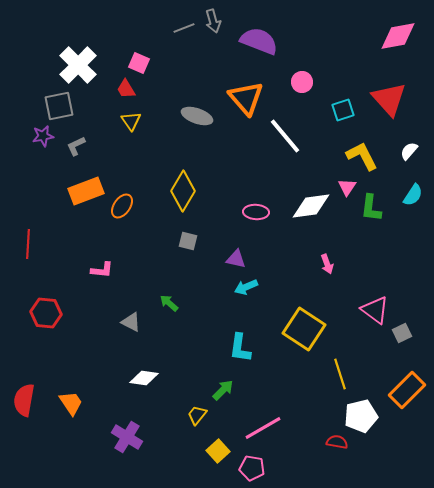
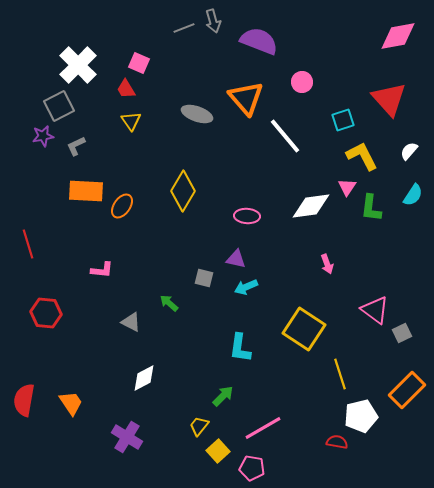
gray square at (59, 106): rotated 16 degrees counterclockwise
cyan square at (343, 110): moved 10 px down
gray ellipse at (197, 116): moved 2 px up
orange rectangle at (86, 191): rotated 24 degrees clockwise
pink ellipse at (256, 212): moved 9 px left, 4 px down
gray square at (188, 241): moved 16 px right, 37 px down
red line at (28, 244): rotated 20 degrees counterclockwise
white diamond at (144, 378): rotated 36 degrees counterclockwise
green arrow at (223, 390): moved 6 px down
yellow trapezoid at (197, 415): moved 2 px right, 11 px down
